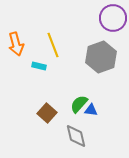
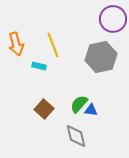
purple circle: moved 1 px down
gray hexagon: rotated 8 degrees clockwise
brown square: moved 3 px left, 4 px up
